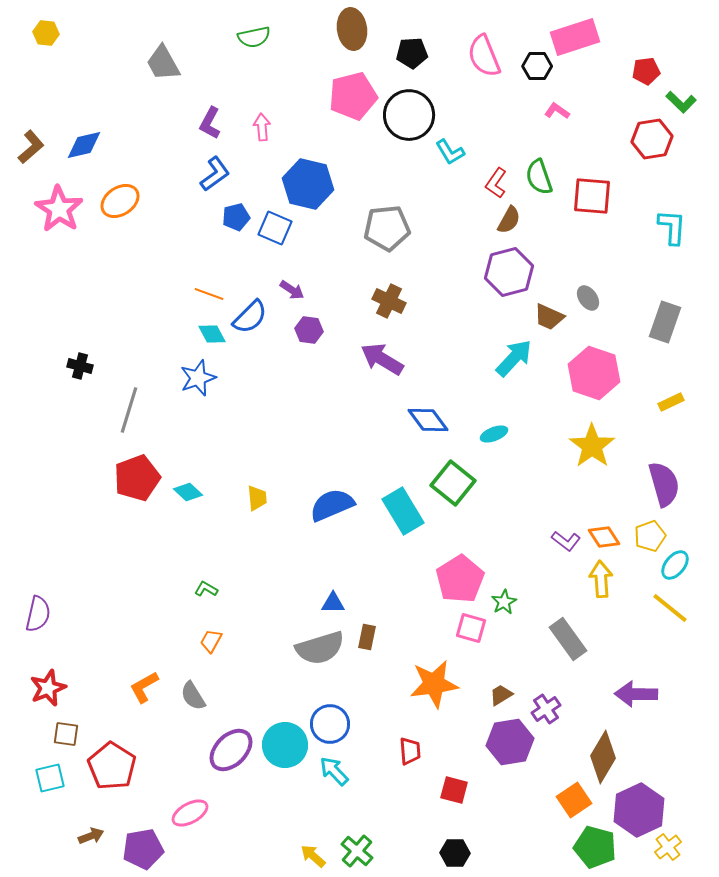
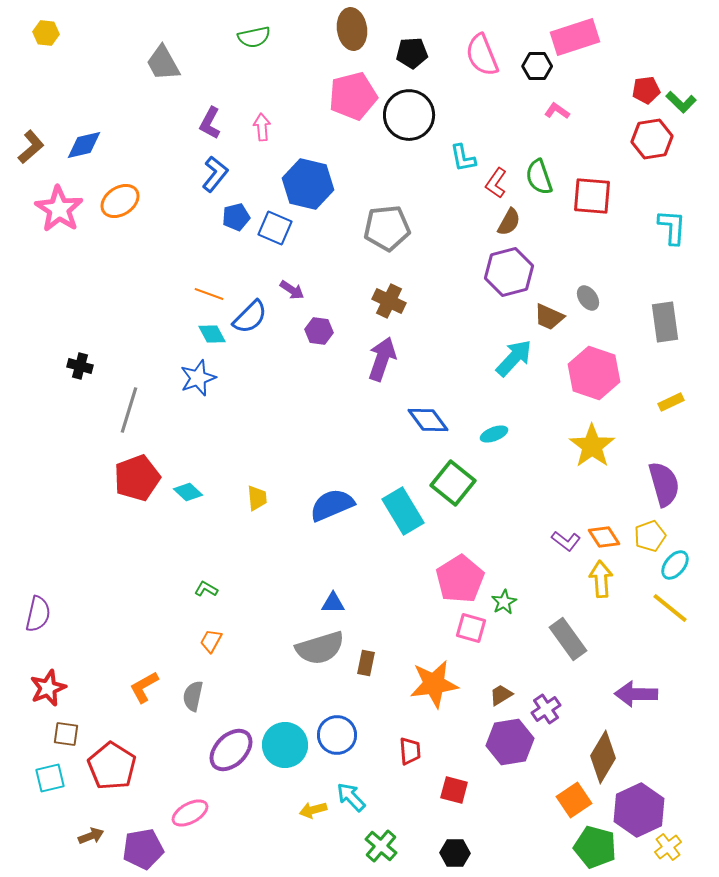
pink semicircle at (484, 56): moved 2 px left, 1 px up
red pentagon at (646, 71): moved 19 px down
cyan L-shape at (450, 152): moved 13 px right, 6 px down; rotated 20 degrees clockwise
blue L-shape at (215, 174): rotated 15 degrees counterclockwise
brown semicircle at (509, 220): moved 2 px down
gray rectangle at (665, 322): rotated 27 degrees counterclockwise
purple hexagon at (309, 330): moved 10 px right, 1 px down
purple arrow at (382, 359): rotated 78 degrees clockwise
brown rectangle at (367, 637): moved 1 px left, 26 px down
gray semicircle at (193, 696): rotated 44 degrees clockwise
blue circle at (330, 724): moved 7 px right, 11 px down
cyan arrow at (334, 771): moved 17 px right, 26 px down
green cross at (357, 851): moved 24 px right, 5 px up
yellow arrow at (313, 856): moved 46 px up; rotated 56 degrees counterclockwise
